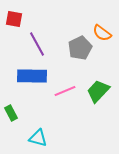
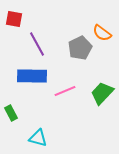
green trapezoid: moved 4 px right, 2 px down
